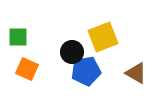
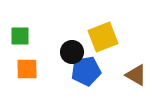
green square: moved 2 px right, 1 px up
orange square: rotated 25 degrees counterclockwise
brown triangle: moved 2 px down
